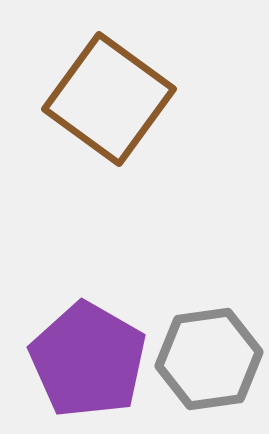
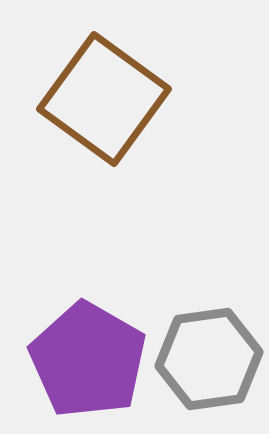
brown square: moved 5 px left
